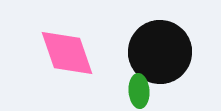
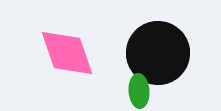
black circle: moved 2 px left, 1 px down
